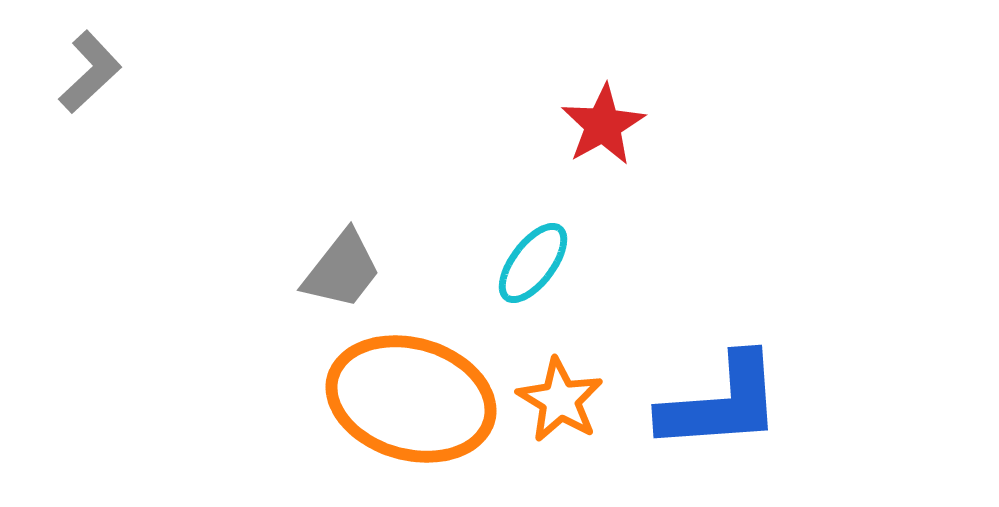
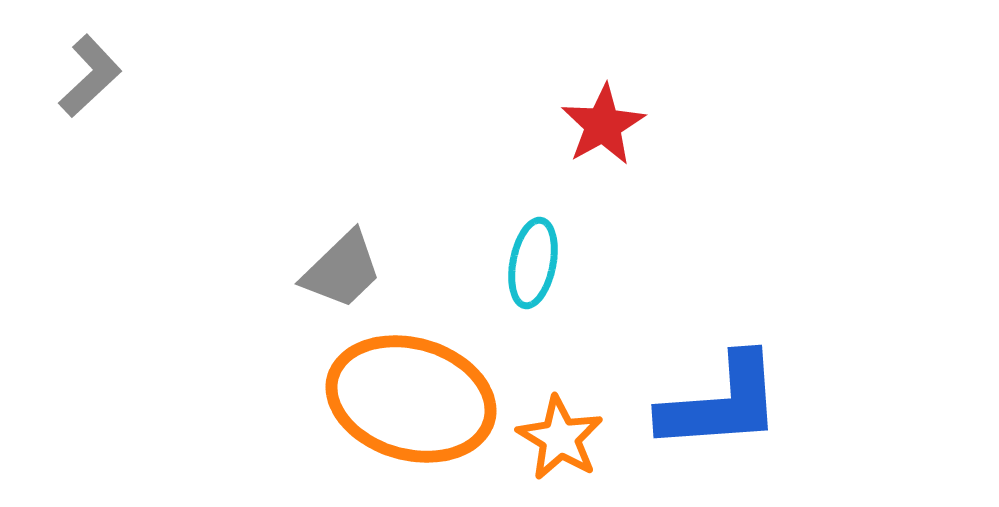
gray L-shape: moved 4 px down
cyan ellipse: rotated 26 degrees counterclockwise
gray trapezoid: rotated 8 degrees clockwise
orange star: moved 38 px down
